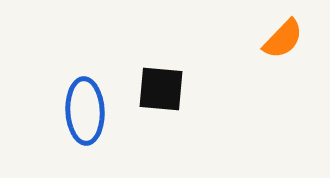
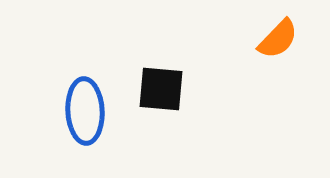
orange semicircle: moved 5 px left
